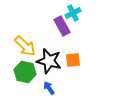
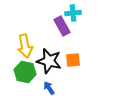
cyan cross: rotated 21 degrees clockwise
yellow arrow: rotated 35 degrees clockwise
